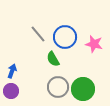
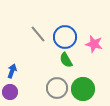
green semicircle: moved 13 px right, 1 px down
gray circle: moved 1 px left, 1 px down
purple circle: moved 1 px left, 1 px down
